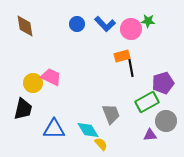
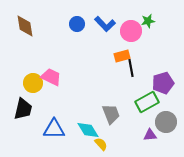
green star: rotated 16 degrees counterclockwise
pink circle: moved 2 px down
gray circle: moved 1 px down
